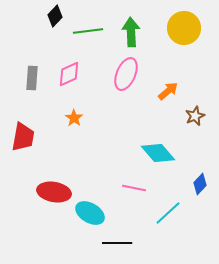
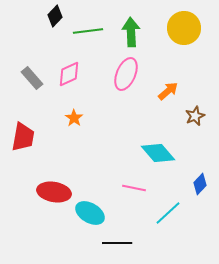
gray rectangle: rotated 45 degrees counterclockwise
